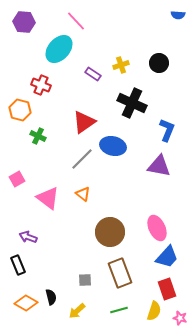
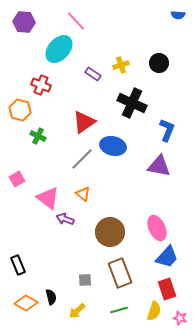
purple arrow: moved 37 px right, 18 px up
